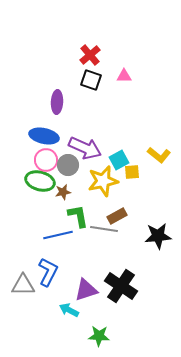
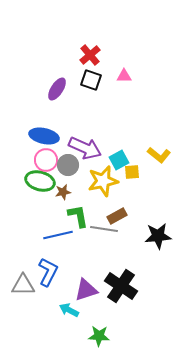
purple ellipse: moved 13 px up; rotated 30 degrees clockwise
